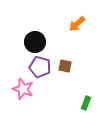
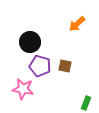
black circle: moved 5 px left
purple pentagon: moved 1 px up
pink star: rotated 10 degrees counterclockwise
